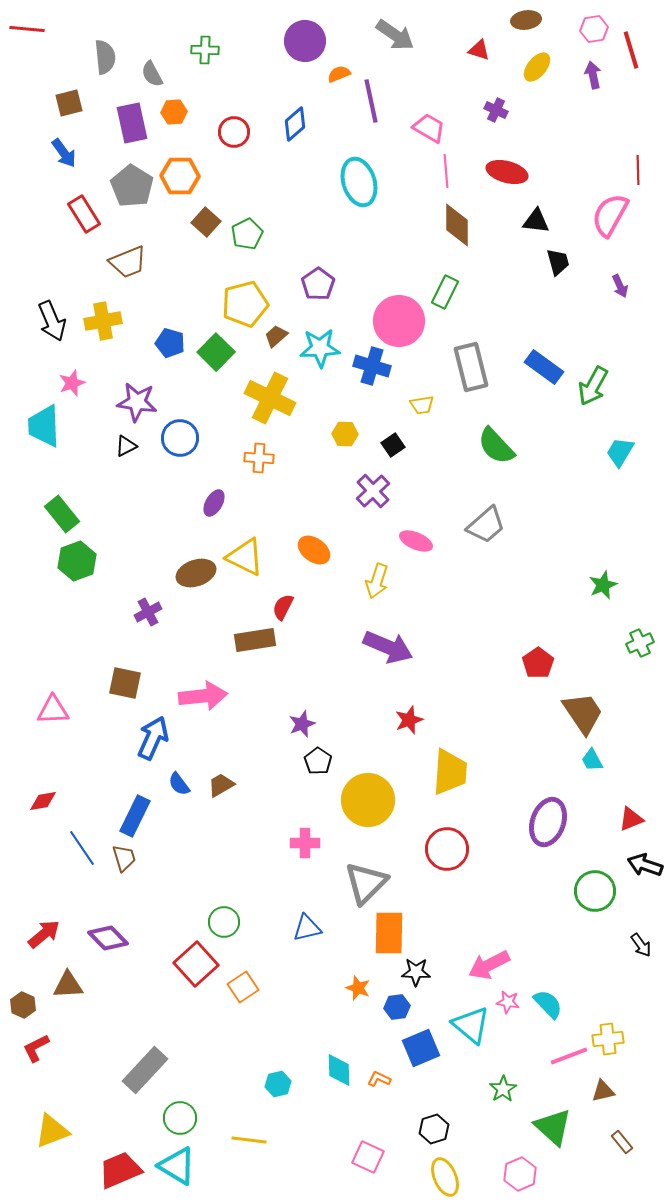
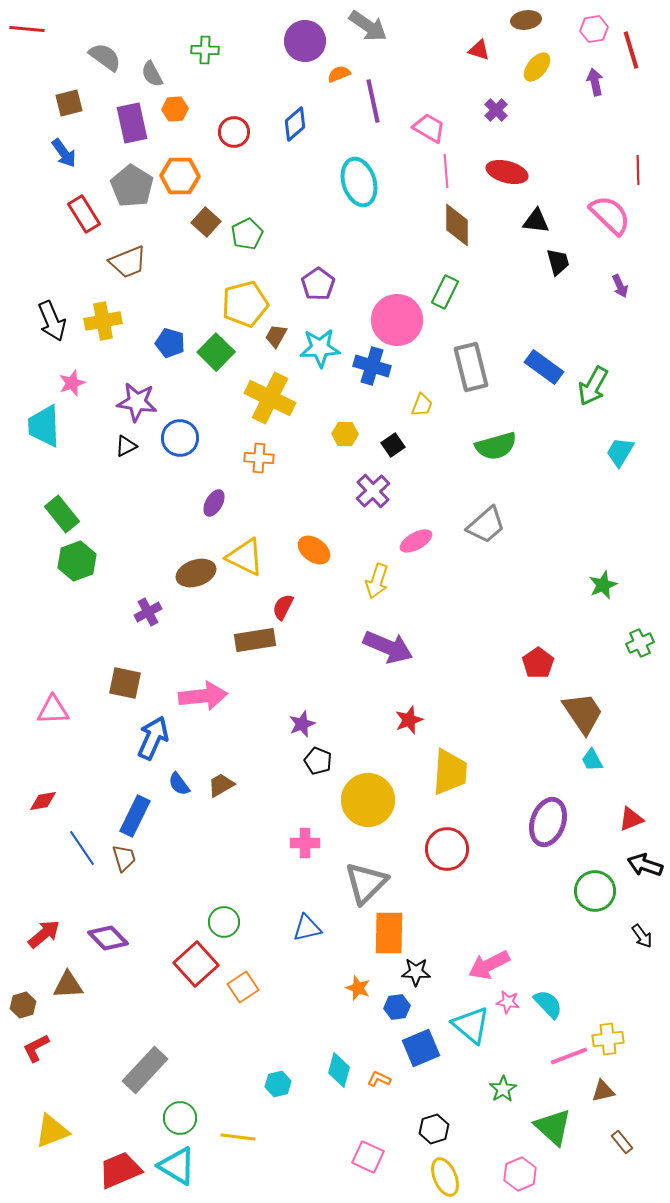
gray arrow at (395, 35): moved 27 px left, 9 px up
gray semicircle at (105, 57): rotated 48 degrees counterclockwise
purple arrow at (593, 75): moved 2 px right, 7 px down
purple line at (371, 101): moved 2 px right
purple cross at (496, 110): rotated 20 degrees clockwise
orange hexagon at (174, 112): moved 1 px right, 3 px up
pink semicircle at (610, 215): rotated 105 degrees clockwise
pink circle at (399, 321): moved 2 px left, 1 px up
brown trapezoid at (276, 336): rotated 20 degrees counterclockwise
yellow trapezoid at (422, 405): rotated 60 degrees counterclockwise
green semicircle at (496, 446): rotated 63 degrees counterclockwise
pink ellipse at (416, 541): rotated 52 degrees counterclockwise
black pentagon at (318, 761): rotated 12 degrees counterclockwise
black arrow at (641, 945): moved 1 px right, 9 px up
brown hexagon at (23, 1005): rotated 20 degrees clockwise
cyan diamond at (339, 1070): rotated 16 degrees clockwise
yellow line at (249, 1140): moved 11 px left, 3 px up
